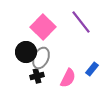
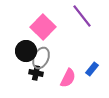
purple line: moved 1 px right, 6 px up
black circle: moved 1 px up
black cross: moved 1 px left, 3 px up; rotated 24 degrees clockwise
